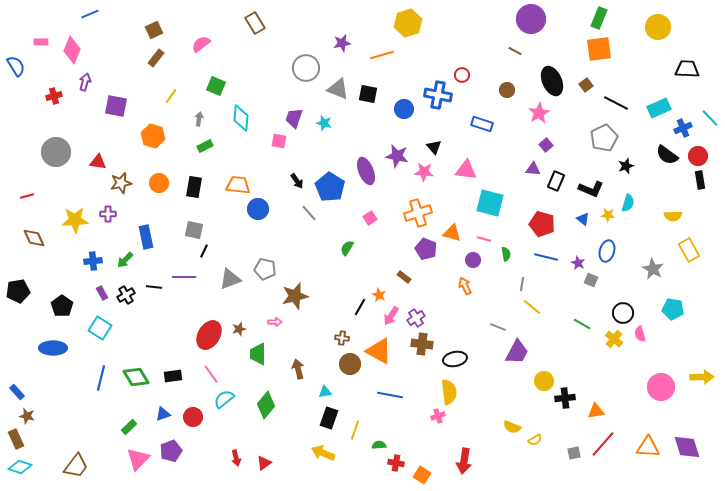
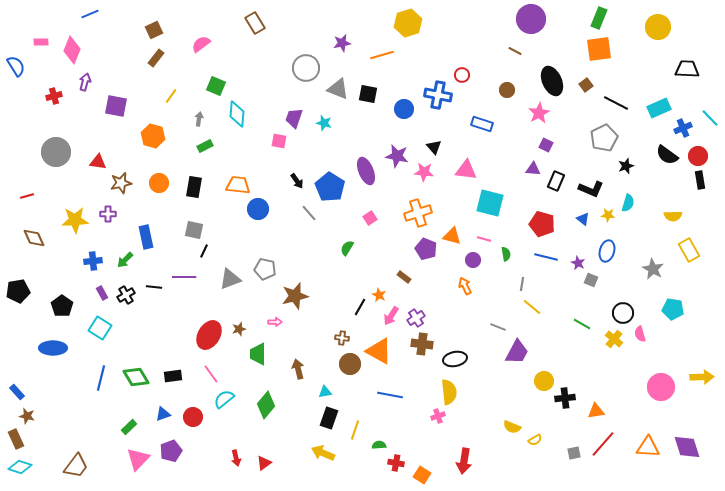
cyan diamond at (241, 118): moved 4 px left, 4 px up
purple square at (546, 145): rotated 24 degrees counterclockwise
orange triangle at (452, 233): moved 3 px down
